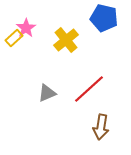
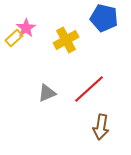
yellow cross: rotated 10 degrees clockwise
